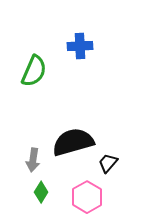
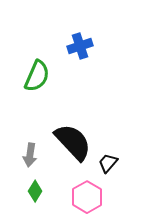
blue cross: rotated 15 degrees counterclockwise
green semicircle: moved 3 px right, 5 px down
black semicircle: rotated 63 degrees clockwise
gray arrow: moved 3 px left, 5 px up
green diamond: moved 6 px left, 1 px up
